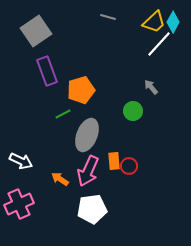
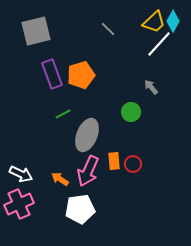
gray line: moved 12 px down; rotated 28 degrees clockwise
cyan diamond: moved 1 px up
gray square: rotated 20 degrees clockwise
purple rectangle: moved 5 px right, 3 px down
orange pentagon: moved 15 px up
green circle: moved 2 px left, 1 px down
white arrow: moved 13 px down
red circle: moved 4 px right, 2 px up
white pentagon: moved 12 px left
